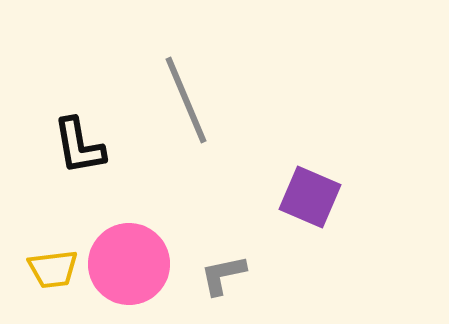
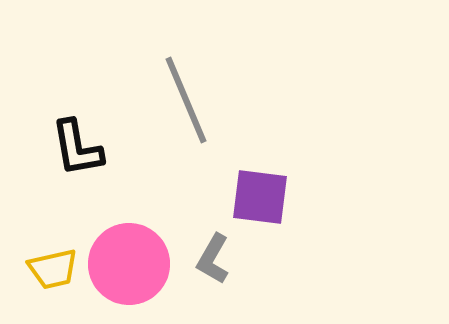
black L-shape: moved 2 px left, 2 px down
purple square: moved 50 px left; rotated 16 degrees counterclockwise
yellow trapezoid: rotated 6 degrees counterclockwise
gray L-shape: moved 10 px left, 16 px up; rotated 48 degrees counterclockwise
